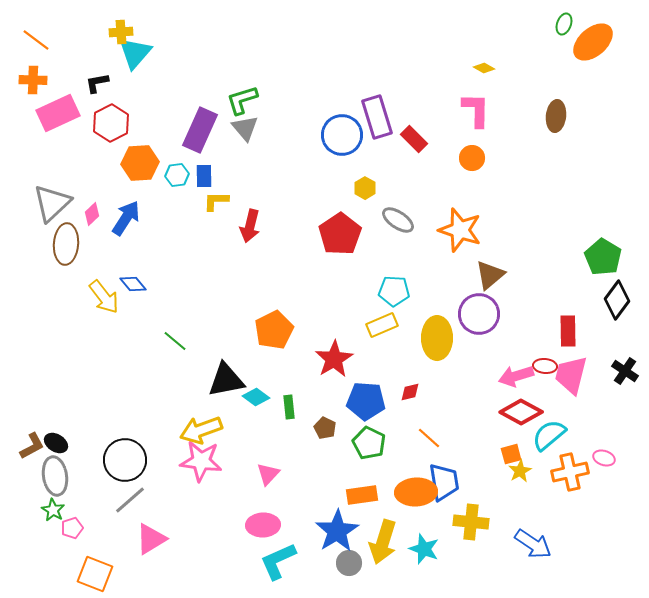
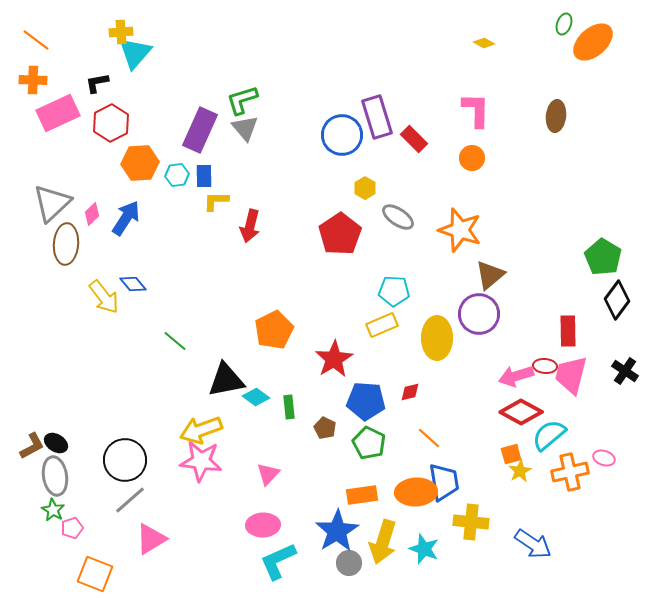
yellow diamond at (484, 68): moved 25 px up
gray ellipse at (398, 220): moved 3 px up
